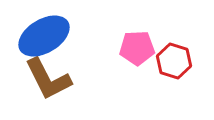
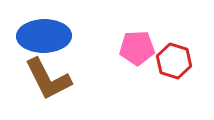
blue ellipse: rotated 30 degrees clockwise
